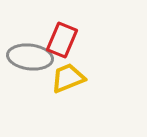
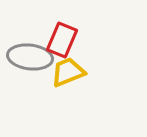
yellow trapezoid: moved 6 px up
